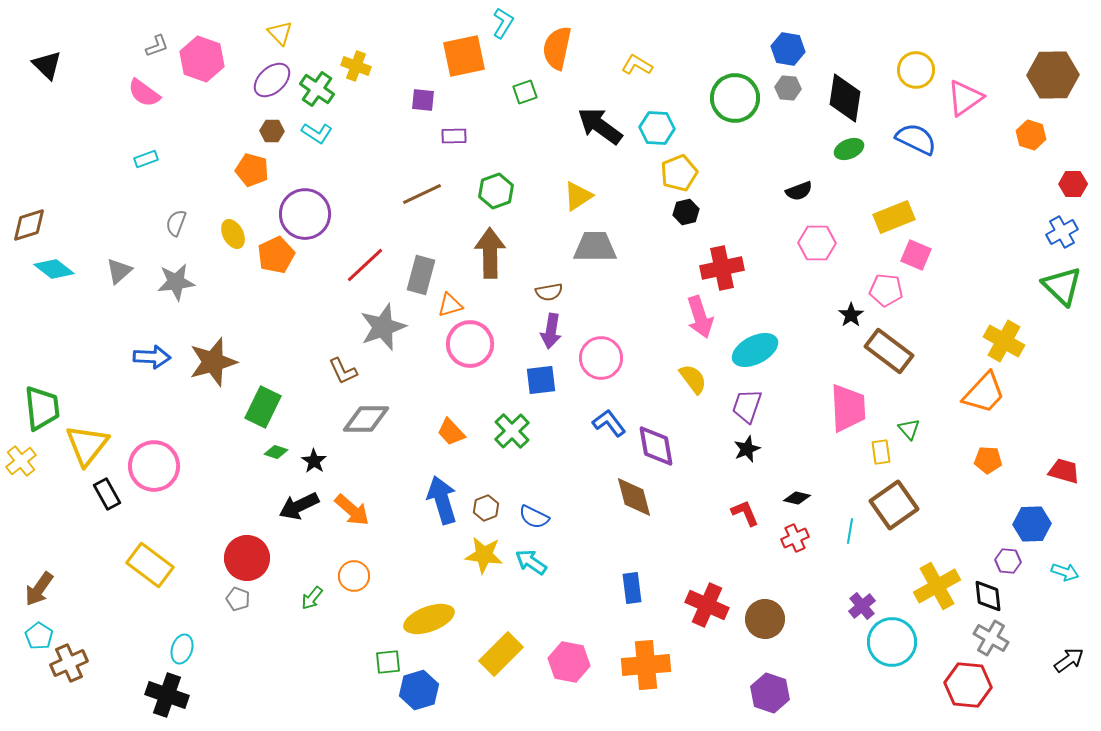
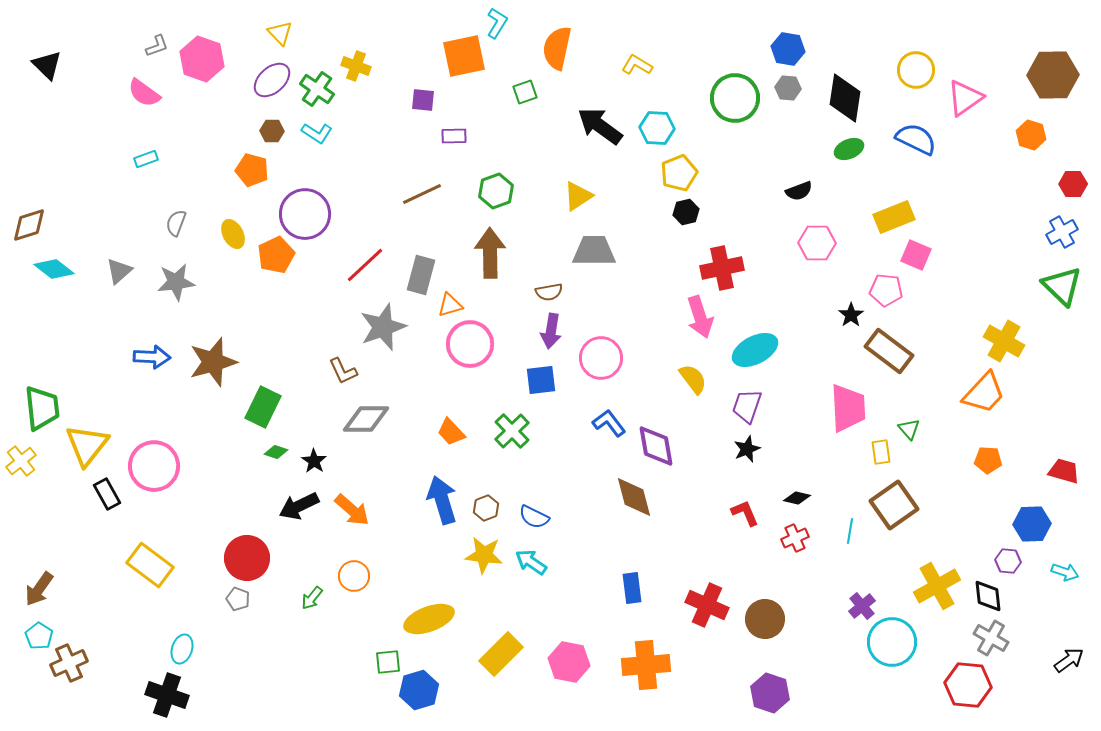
cyan L-shape at (503, 23): moved 6 px left
gray trapezoid at (595, 247): moved 1 px left, 4 px down
